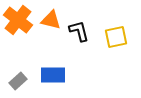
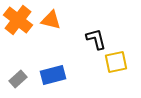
black L-shape: moved 17 px right, 8 px down
yellow square: moved 25 px down
blue rectangle: rotated 15 degrees counterclockwise
gray rectangle: moved 2 px up
